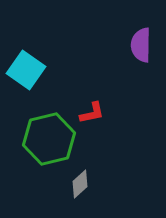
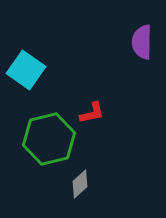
purple semicircle: moved 1 px right, 3 px up
